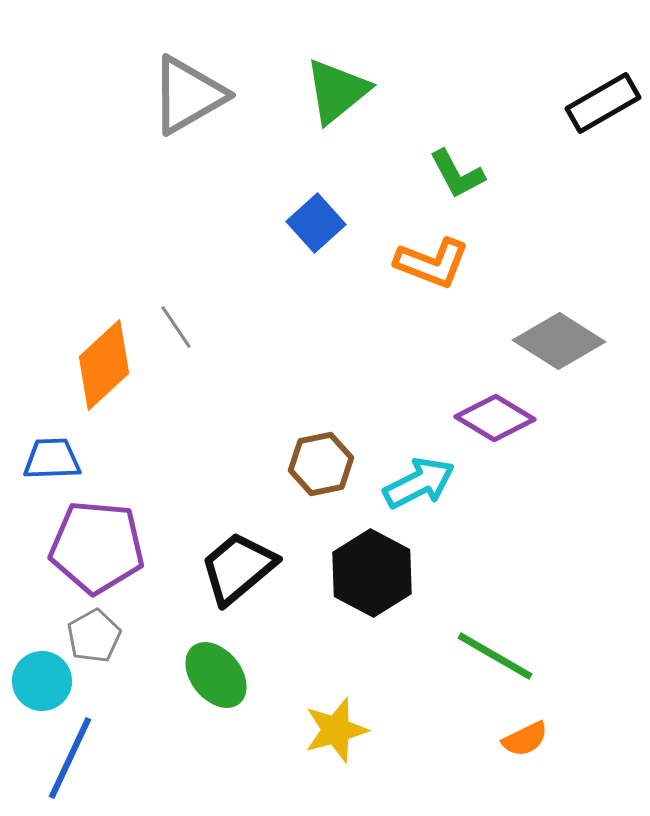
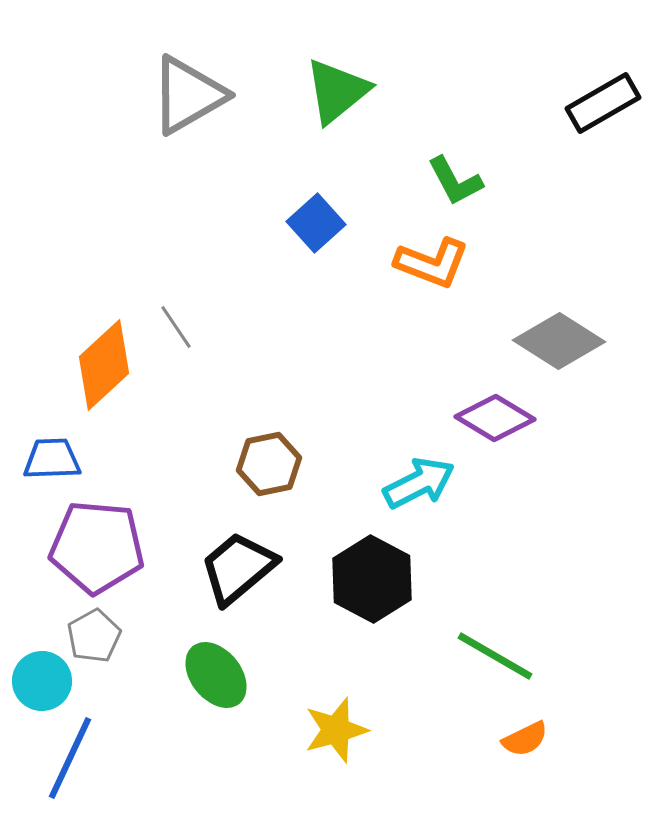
green L-shape: moved 2 px left, 7 px down
brown hexagon: moved 52 px left
black hexagon: moved 6 px down
